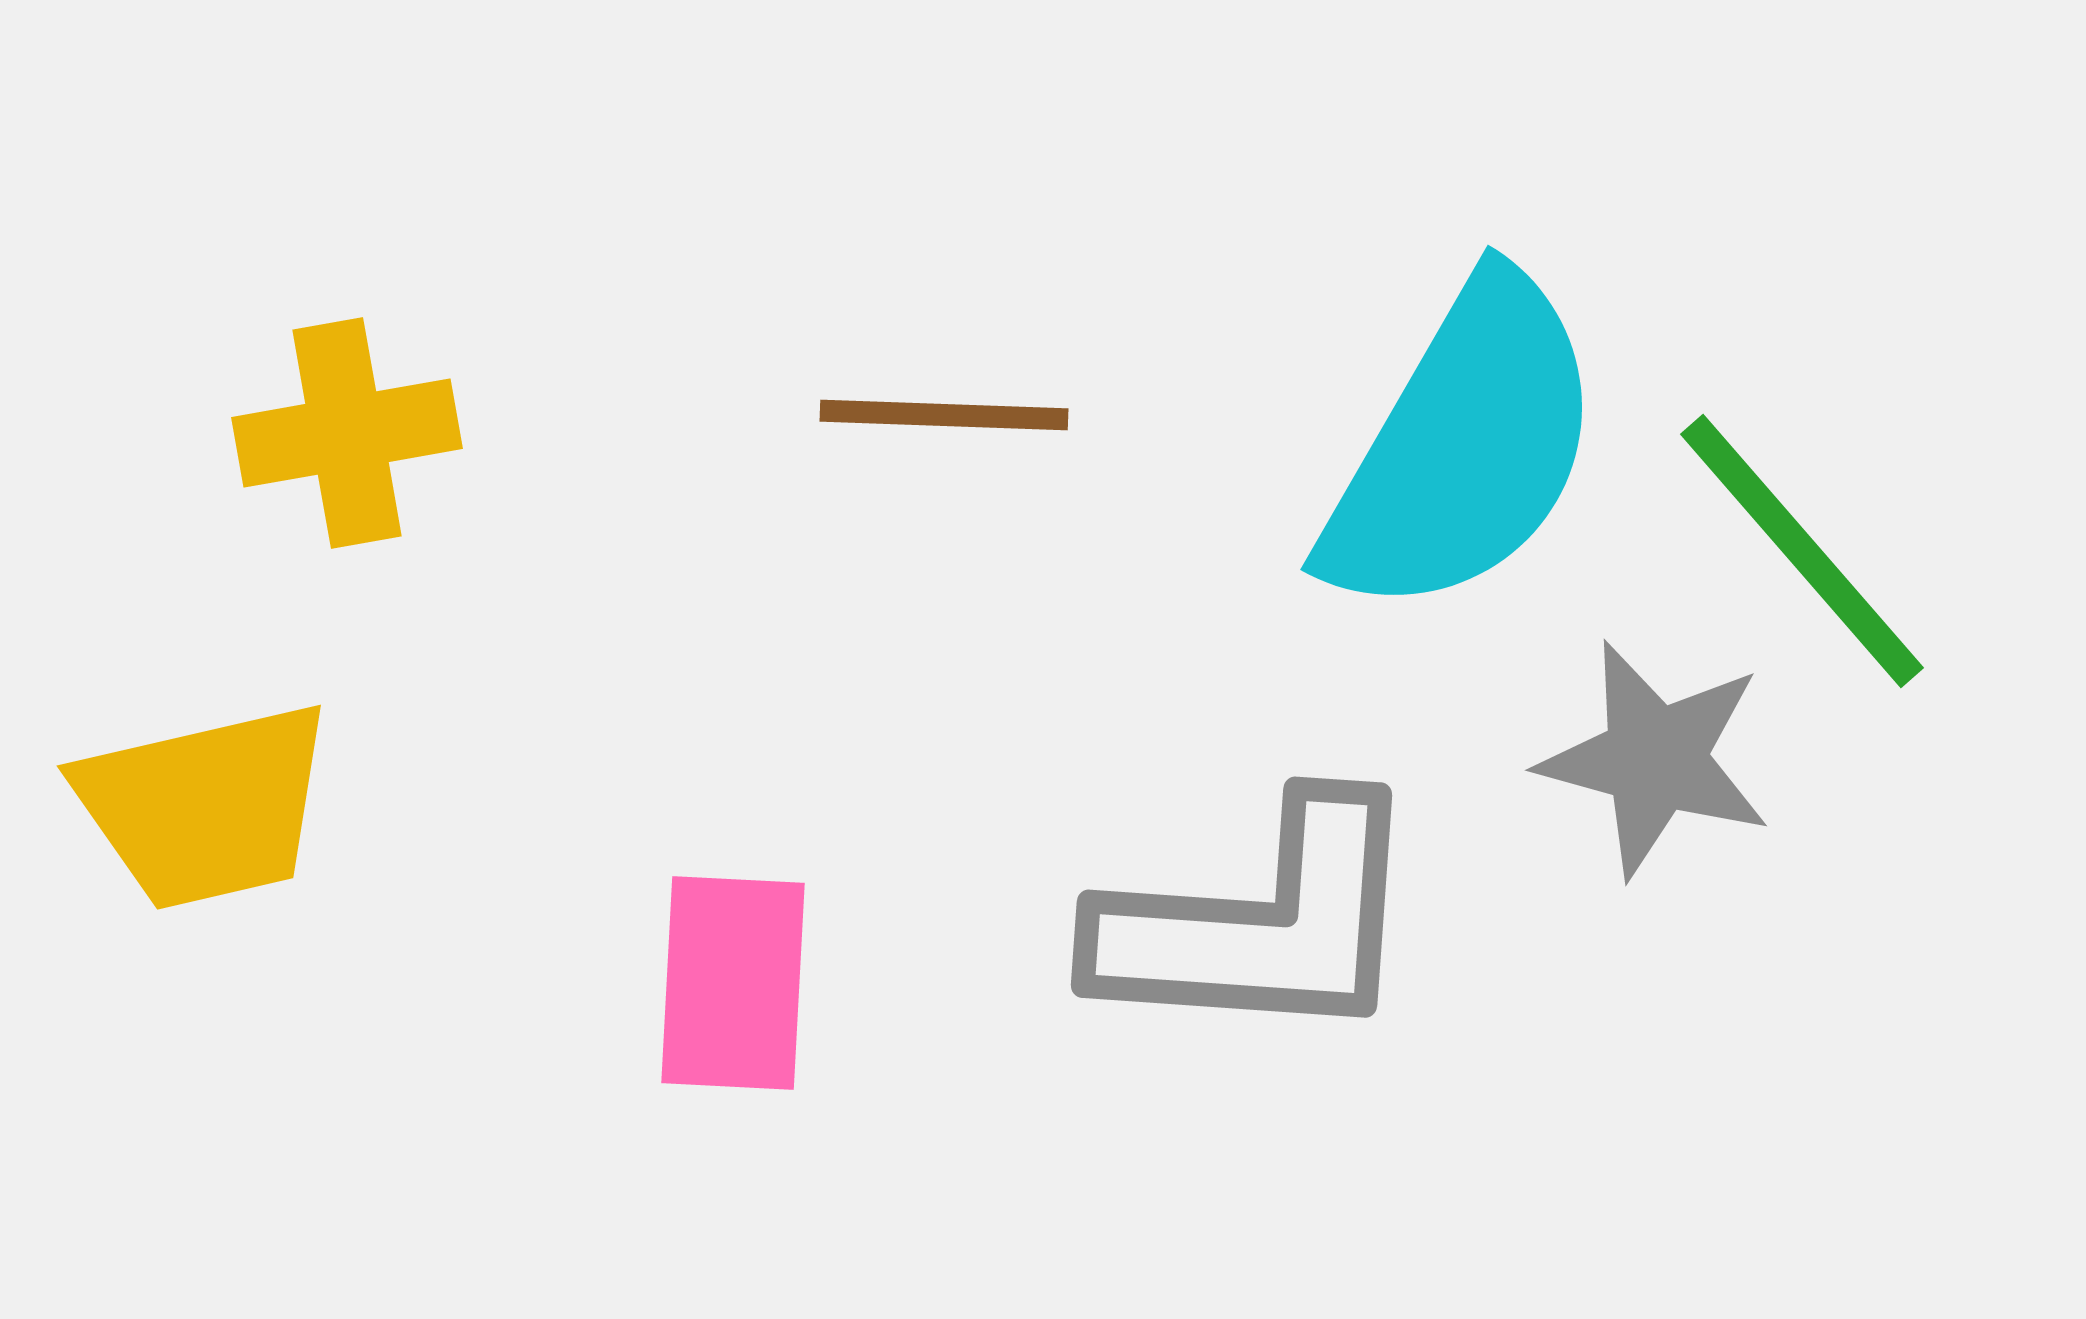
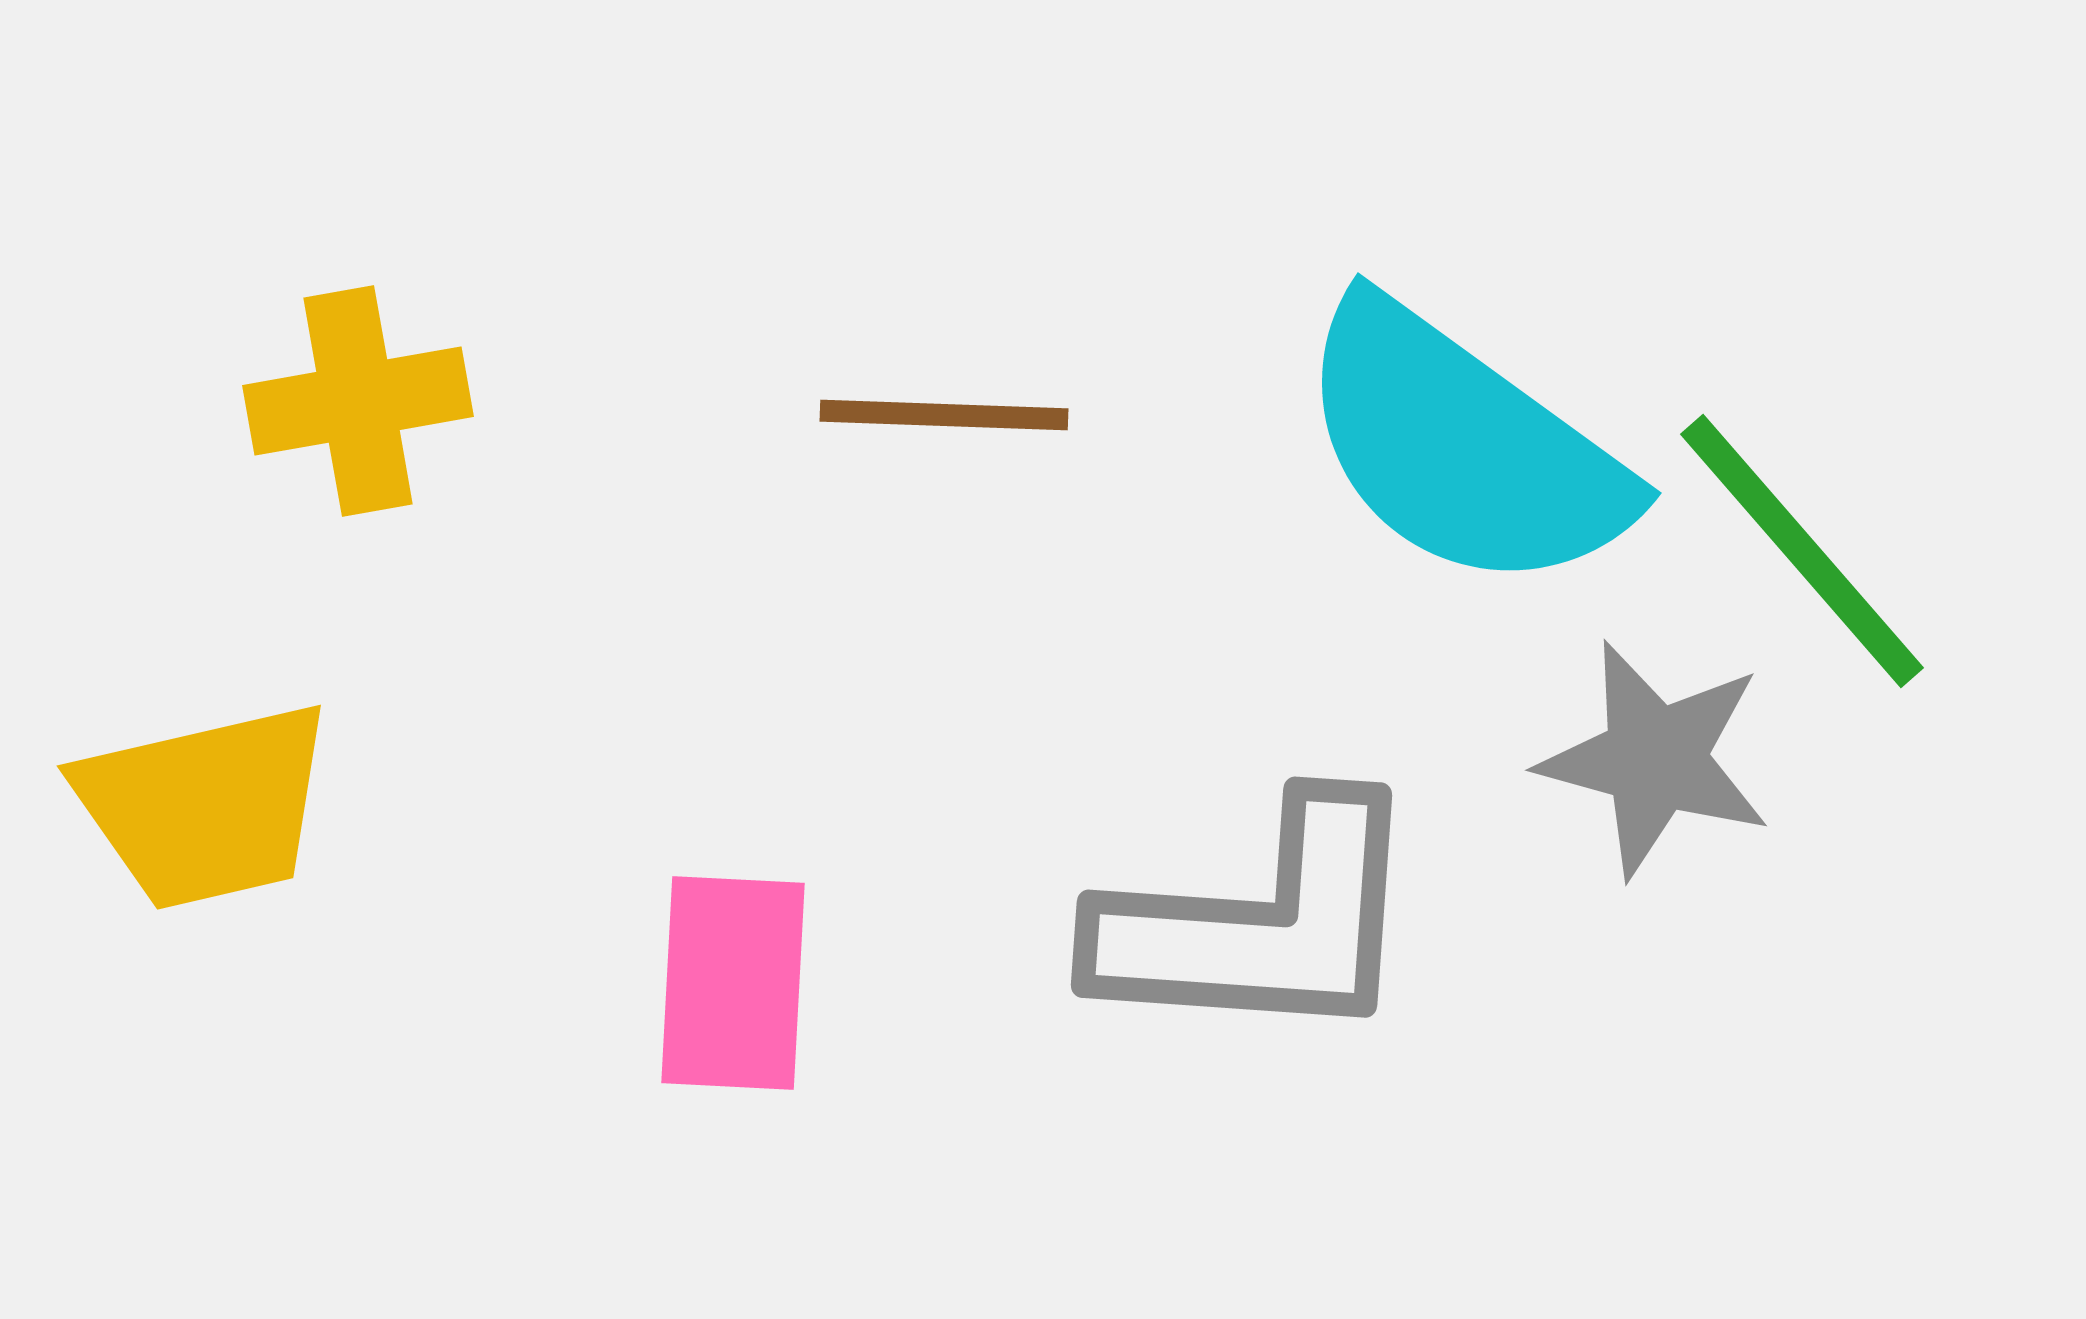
yellow cross: moved 11 px right, 32 px up
cyan semicircle: rotated 96 degrees clockwise
